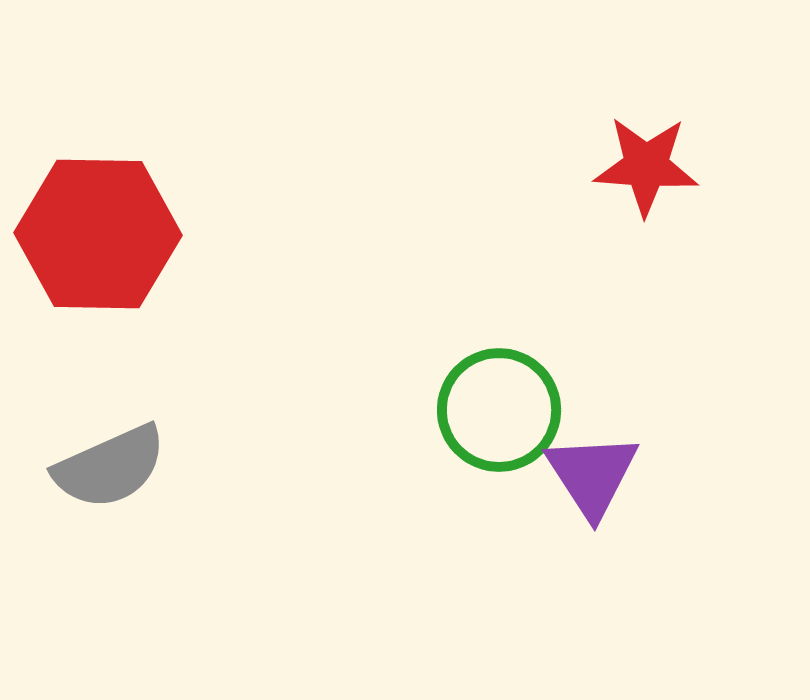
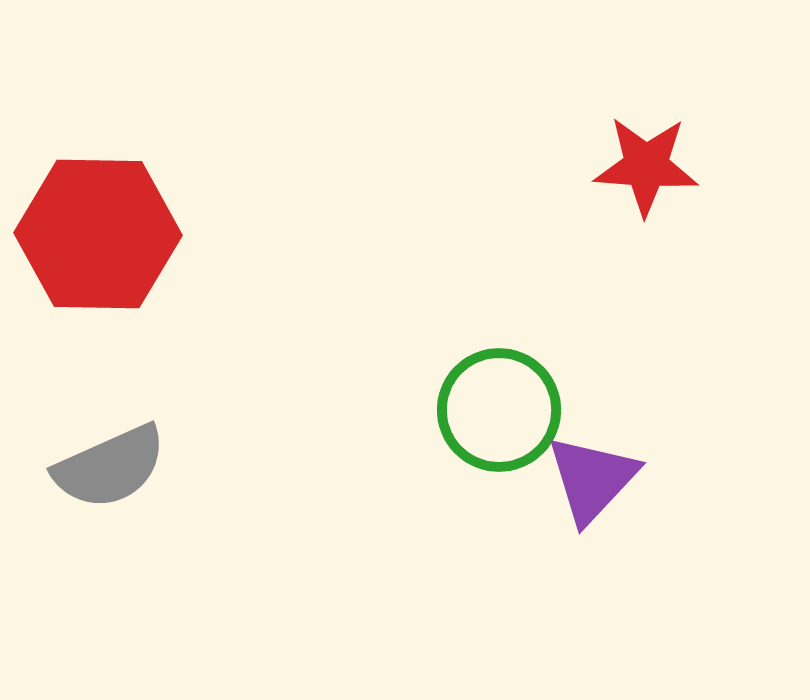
purple triangle: moved 4 px down; rotated 16 degrees clockwise
